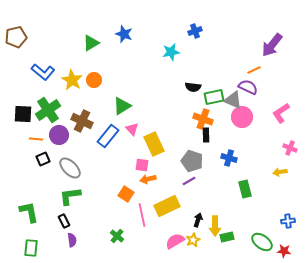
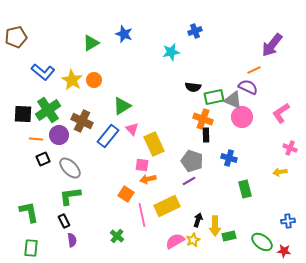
green rectangle at (227, 237): moved 2 px right, 1 px up
